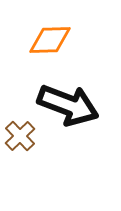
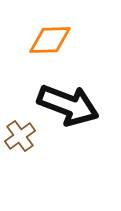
brown cross: rotated 8 degrees clockwise
